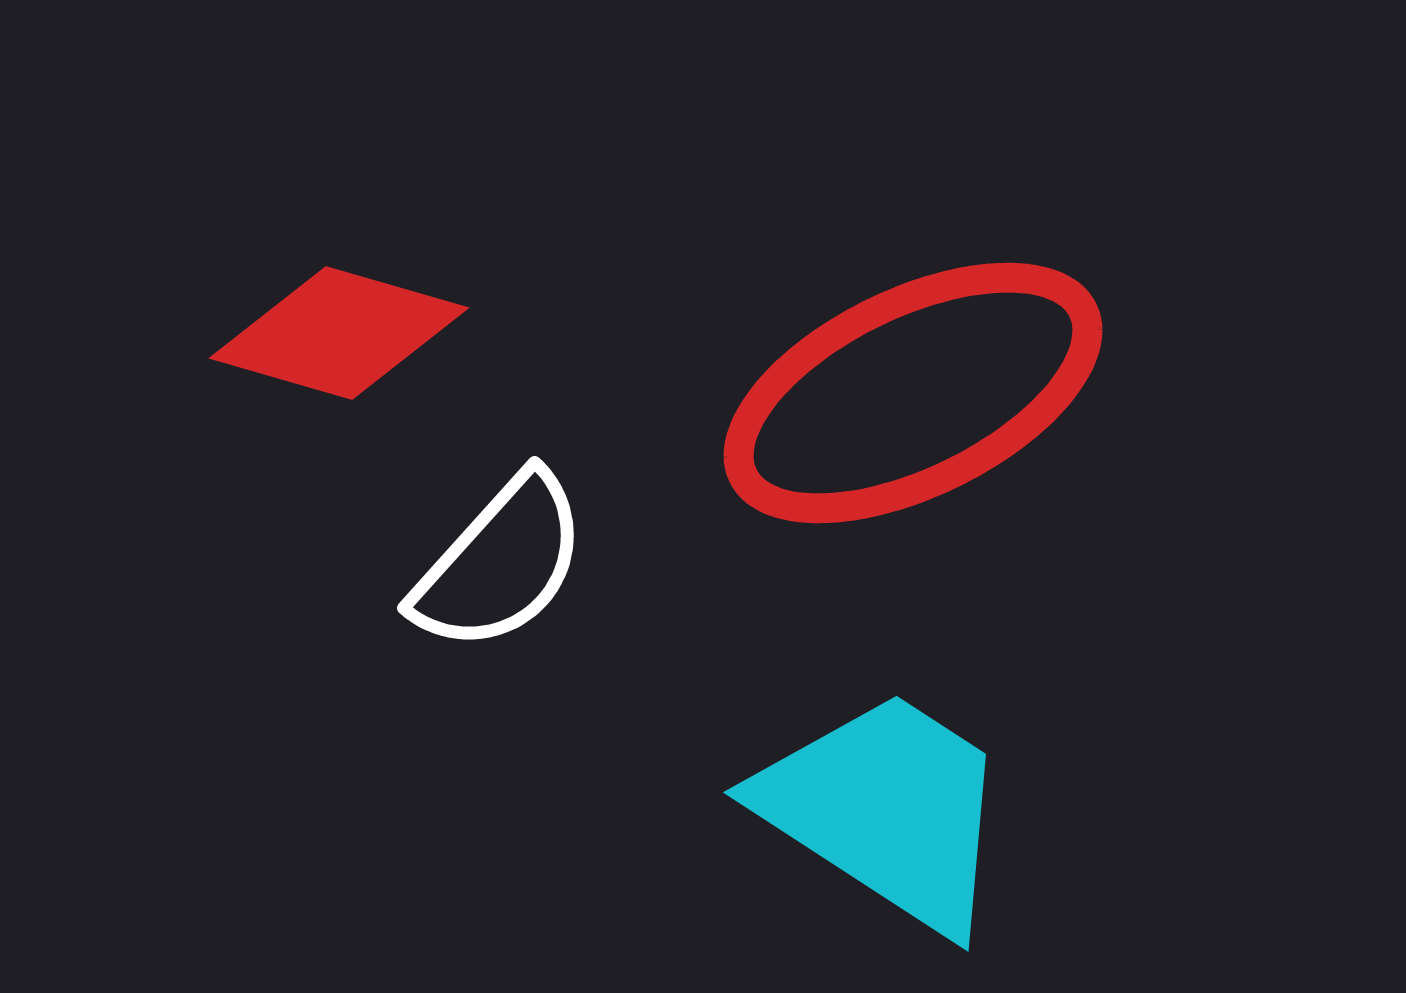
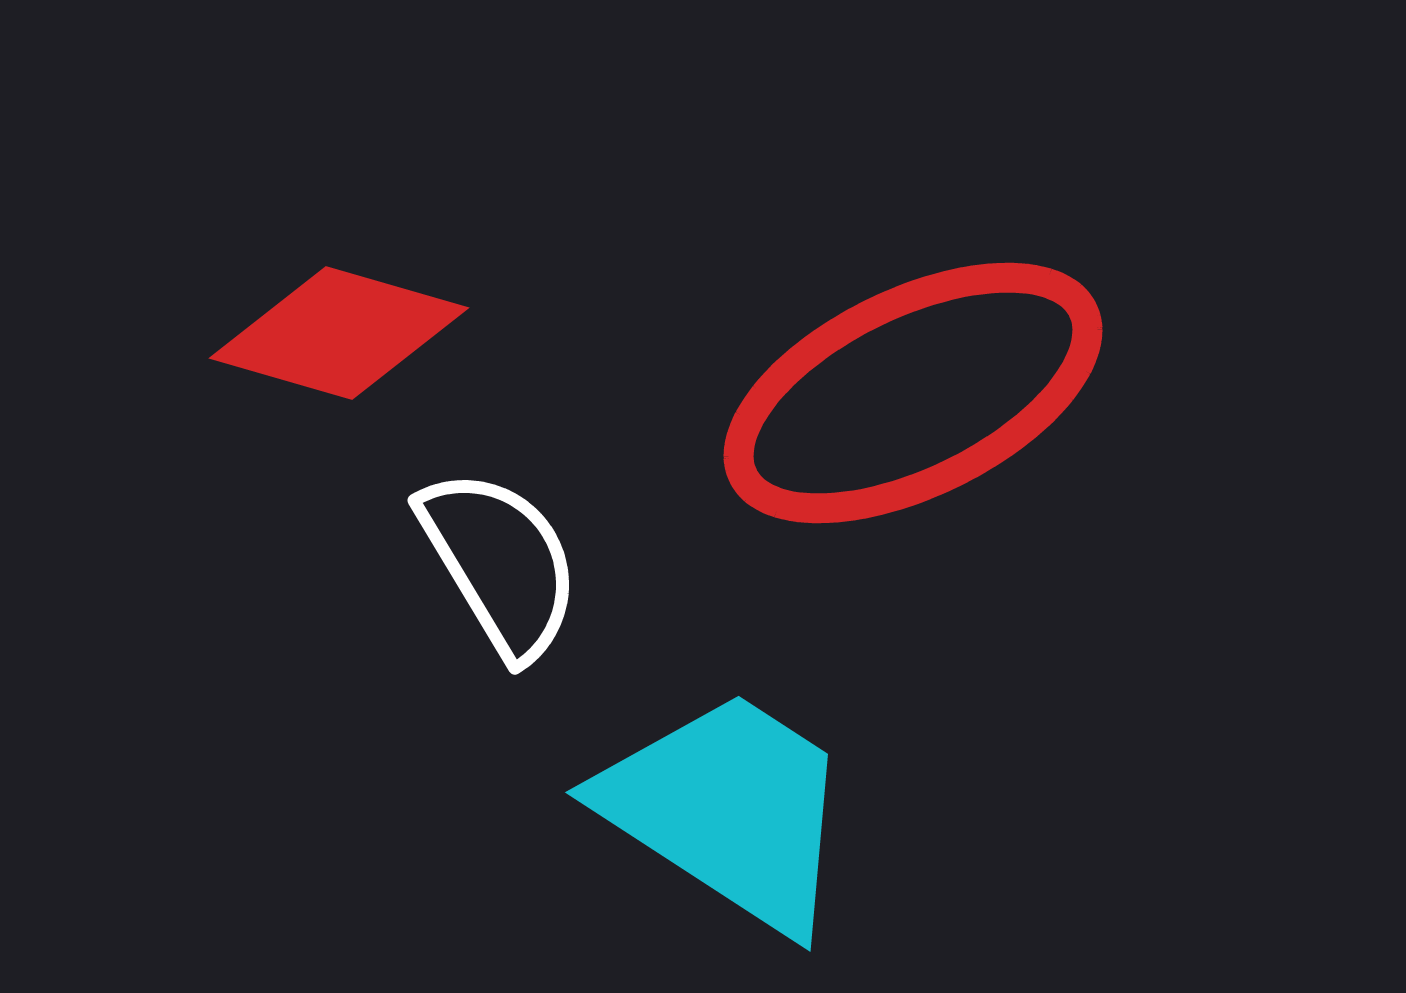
white semicircle: rotated 73 degrees counterclockwise
cyan trapezoid: moved 158 px left
